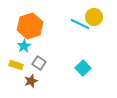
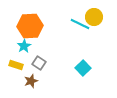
orange hexagon: rotated 15 degrees clockwise
